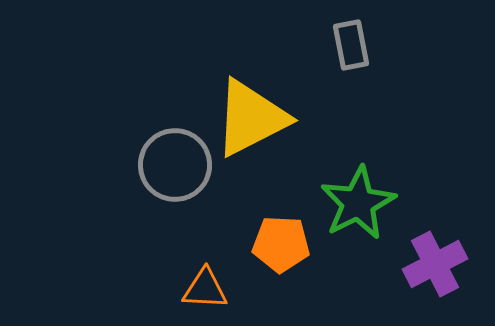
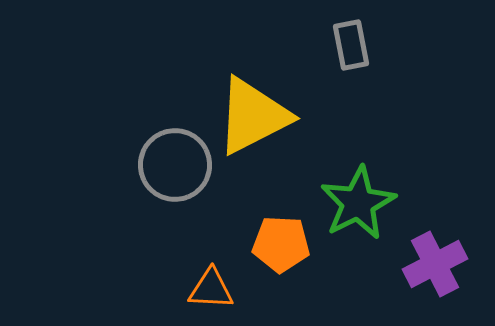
yellow triangle: moved 2 px right, 2 px up
orange triangle: moved 6 px right
